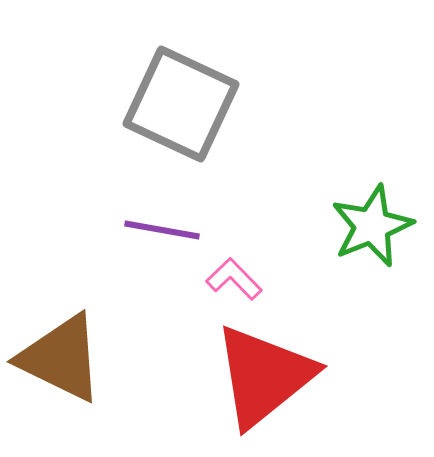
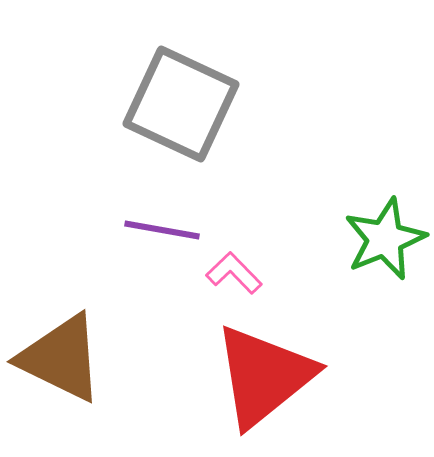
green star: moved 13 px right, 13 px down
pink L-shape: moved 6 px up
